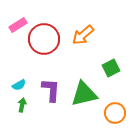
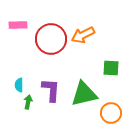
pink rectangle: rotated 30 degrees clockwise
orange arrow: rotated 15 degrees clockwise
red circle: moved 7 px right
green square: rotated 30 degrees clockwise
cyan semicircle: rotated 120 degrees clockwise
green arrow: moved 6 px right, 3 px up
orange circle: moved 4 px left
